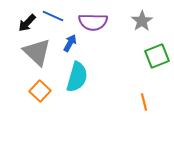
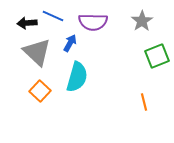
black arrow: rotated 42 degrees clockwise
